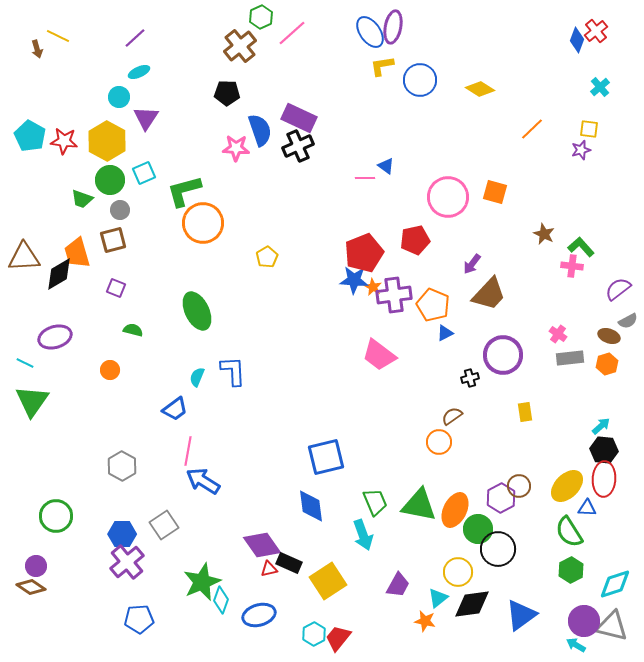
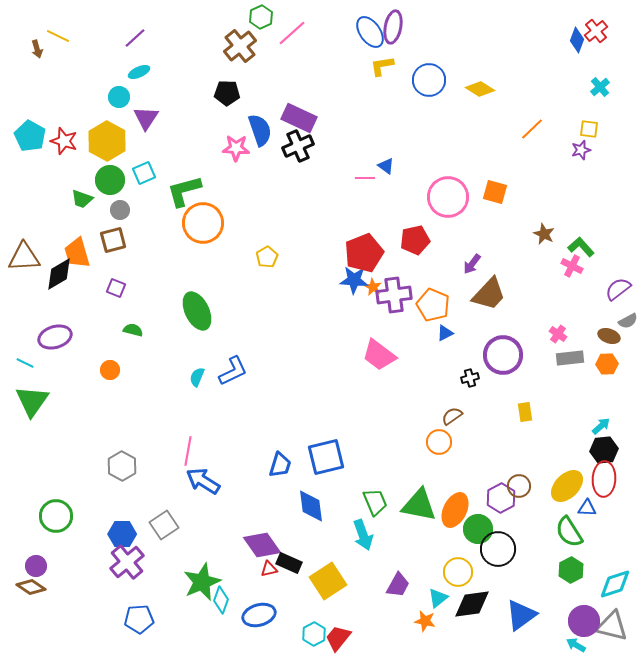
blue circle at (420, 80): moved 9 px right
red star at (64, 141): rotated 12 degrees clockwise
pink cross at (572, 266): rotated 20 degrees clockwise
orange hexagon at (607, 364): rotated 15 degrees clockwise
blue L-shape at (233, 371): rotated 68 degrees clockwise
blue trapezoid at (175, 409): moved 105 px right, 56 px down; rotated 36 degrees counterclockwise
black hexagon at (604, 450): rotated 12 degrees counterclockwise
